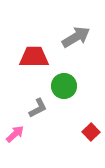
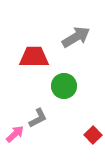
gray L-shape: moved 10 px down
red square: moved 2 px right, 3 px down
